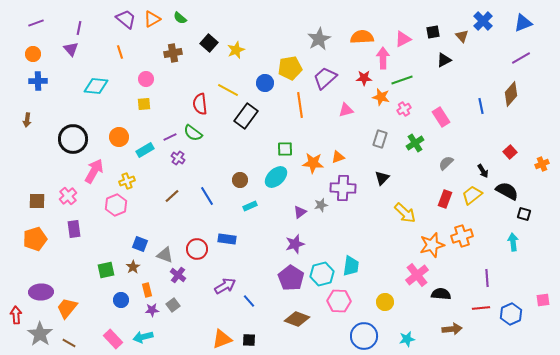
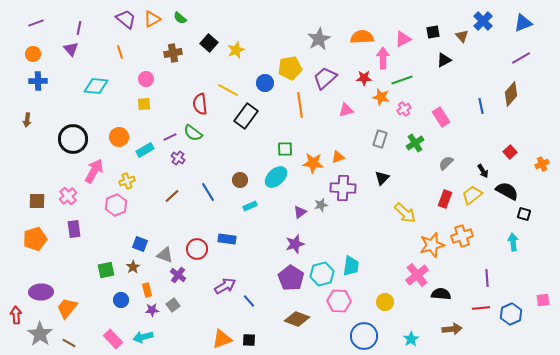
blue line at (207, 196): moved 1 px right, 4 px up
cyan star at (407, 339): moved 4 px right; rotated 21 degrees counterclockwise
